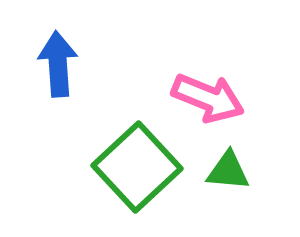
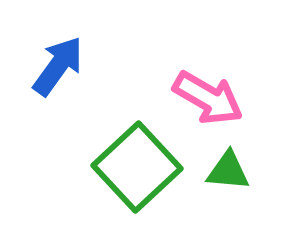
blue arrow: moved 2 px down; rotated 40 degrees clockwise
pink arrow: rotated 8 degrees clockwise
